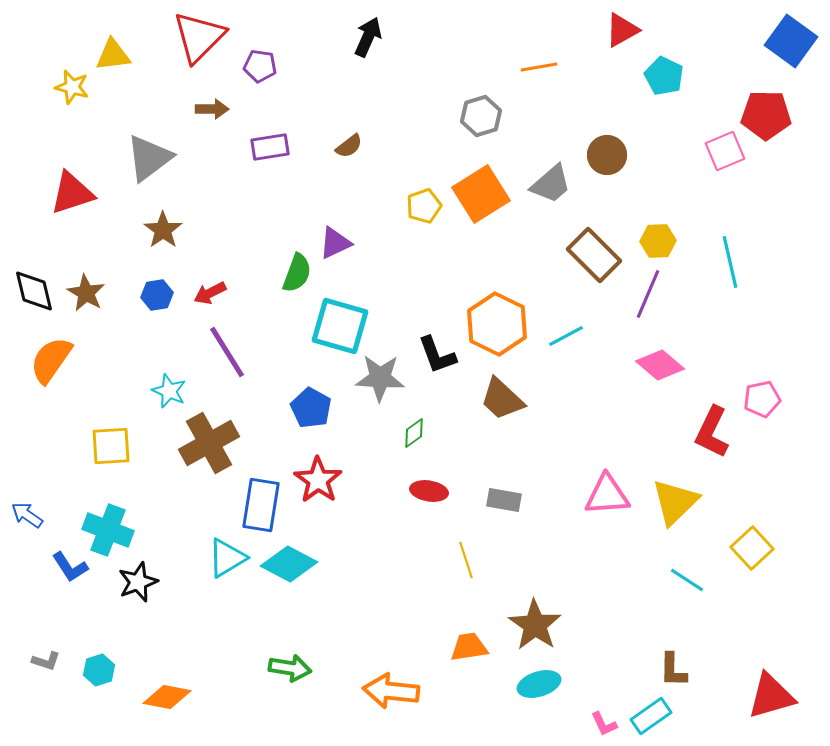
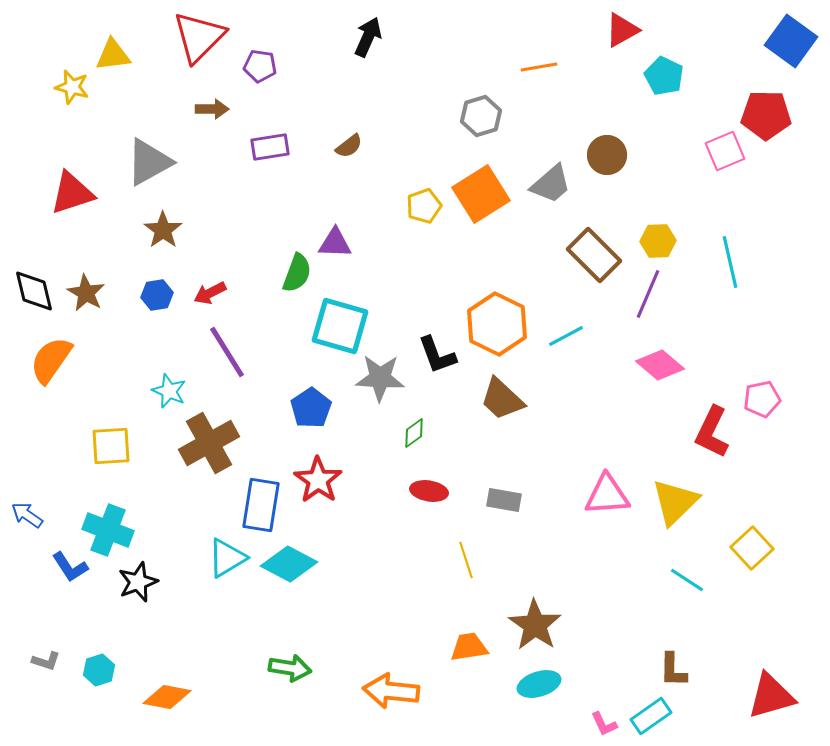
gray triangle at (149, 158): moved 4 px down; rotated 8 degrees clockwise
purple triangle at (335, 243): rotated 27 degrees clockwise
blue pentagon at (311, 408): rotated 9 degrees clockwise
